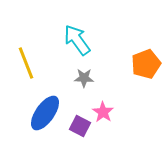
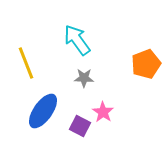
blue ellipse: moved 2 px left, 2 px up
